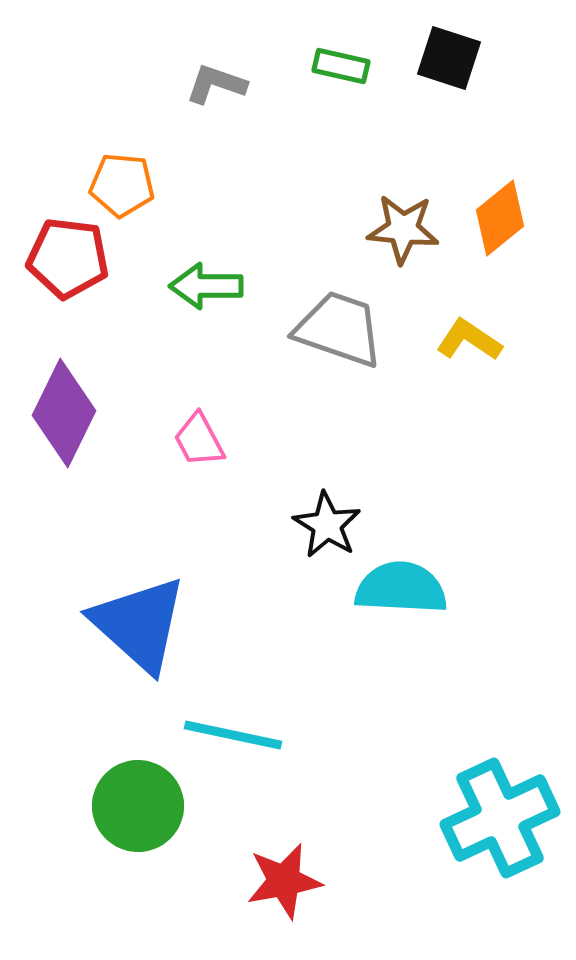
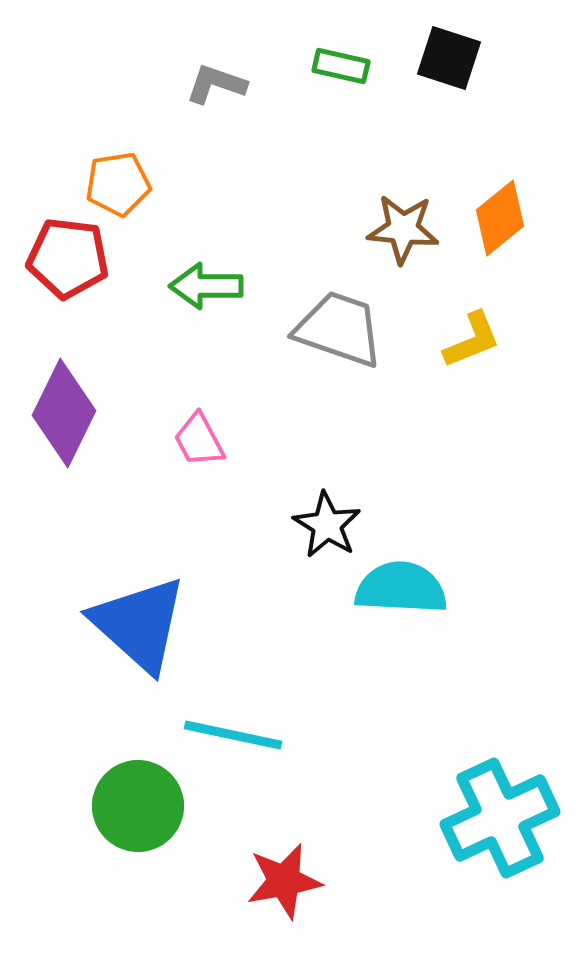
orange pentagon: moved 4 px left, 1 px up; rotated 14 degrees counterclockwise
yellow L-shape: moved 3 px right; rotated 124 degrees clockwise
